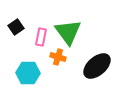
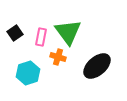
black square: moved 1 px left, 6 px down
cyan hexagon: rotated 20 degrees counterclockwise
